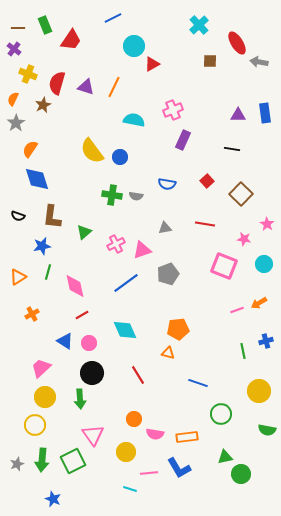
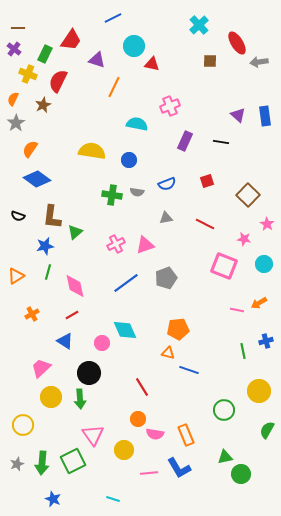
green rectangle at (45, 25): moved 29 px down; rotated 48 degrees clockwise
gray arrow at (259, 62): rotated 18 degrees counterclockwise
red triangle at (152, 64): rotated 42 degrees clockwise
red semicircle at (57, 83): moved 1 px right, 2 px up; rotated 10 degrees clockwise
purple triangle at (86, 87): moved 11 px right, 27 px up
pink cross at (173, 110): moved 3 px left, 4 px up
blue rectangle at (265, 113): moved 3 px down
purple triangle at (238, 115): rotated 42 degrees clockwise
cyan semicircle at (134, 120): moved 3 px right, 4 px down
purple rectangle at (183, 140): moved 2 px right, 1 px down
black line at (232, 149): moved 11 px left, 7 px up
yellow semicircle at (92, 151): rotated 136 degrees clockwise
blue circle at (120, 157): moved 9 px right, 3 px down
blue diamond at (37, 179): rotated 36 degrees counterclockwise
red square at (207, 181): rotated 24 degrees clockwise
blue semicircle at (167, 184): rotated 30 degrees counterclockwise
brown square at (241, 194): moved 7 px right, 1 px down
gray semicircle at (136, 196): moved 1 px right, 4 px up
red line at (205, 224): rotated 18 degrees clockwise
gray triangle at (165, 228): moved 1 px right, 10 px up
green triangle at (84, 232): moved 9 px left
blue star at (42, 246): moved 3 px right
pink triangle at (142, 250): moved 3 px right, 5 px up
gray pentagon at (168, 274): moved 2 px left, 4 px down
orange triangle at (18, 277): moved 2 px left, 1 px up
pink line at (237, 310): rotated 32 degrees clockwise
red line at (82, 315): moved 10 px left
pink circle at (89, 343): moved 13 px right
black circle at (92, 373): moved 3 px left
red line at (138, 375): moved 4 px right, 12 px down
blue line at (198, 383): moved 9 px left, 13 px up
yellow circle at (45, 397): moved 6 px right
green circle at (221, 414): moved 3 px right, 4 px up
orange circle at (134, 419): moved 4 px right
yellow circle at (35, 425): moved 12 px left
green semicircle at (267, 430): rotated 108 degrees clockwise
orange rectangle at (187, 437): moved 1 px left, 2 px up; rotated 75 degrees clockwise
yellow circle at (126, 452): moved 2 px left, 2 px up
green arrow at (42, 460): moved 3 px down
cyan line at (130, 489): moved 17 px left, 10 px down
